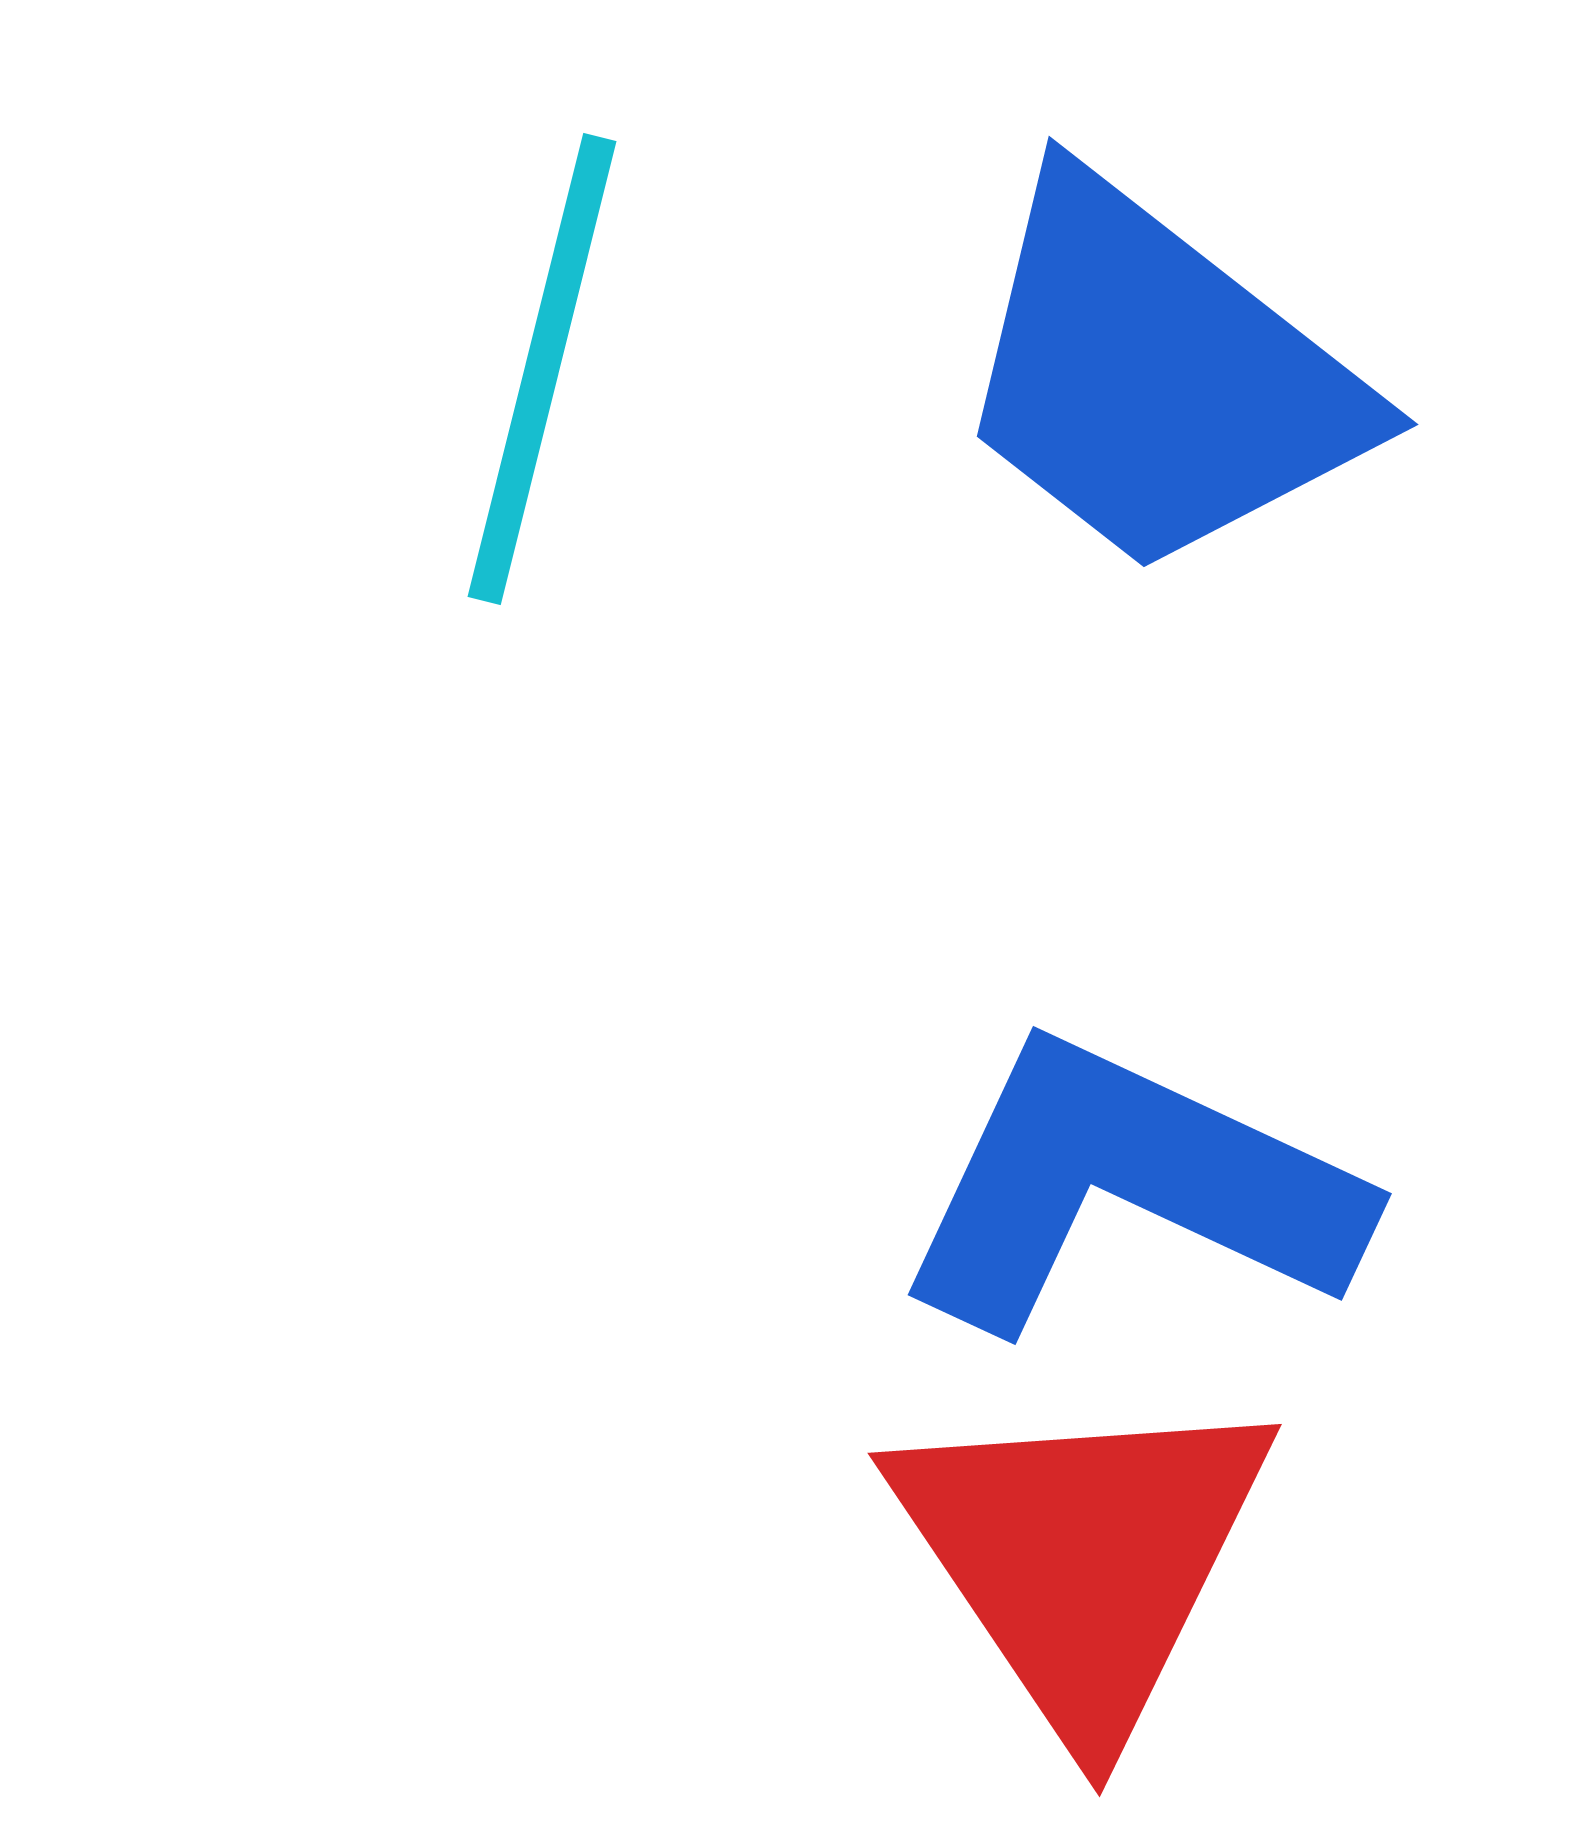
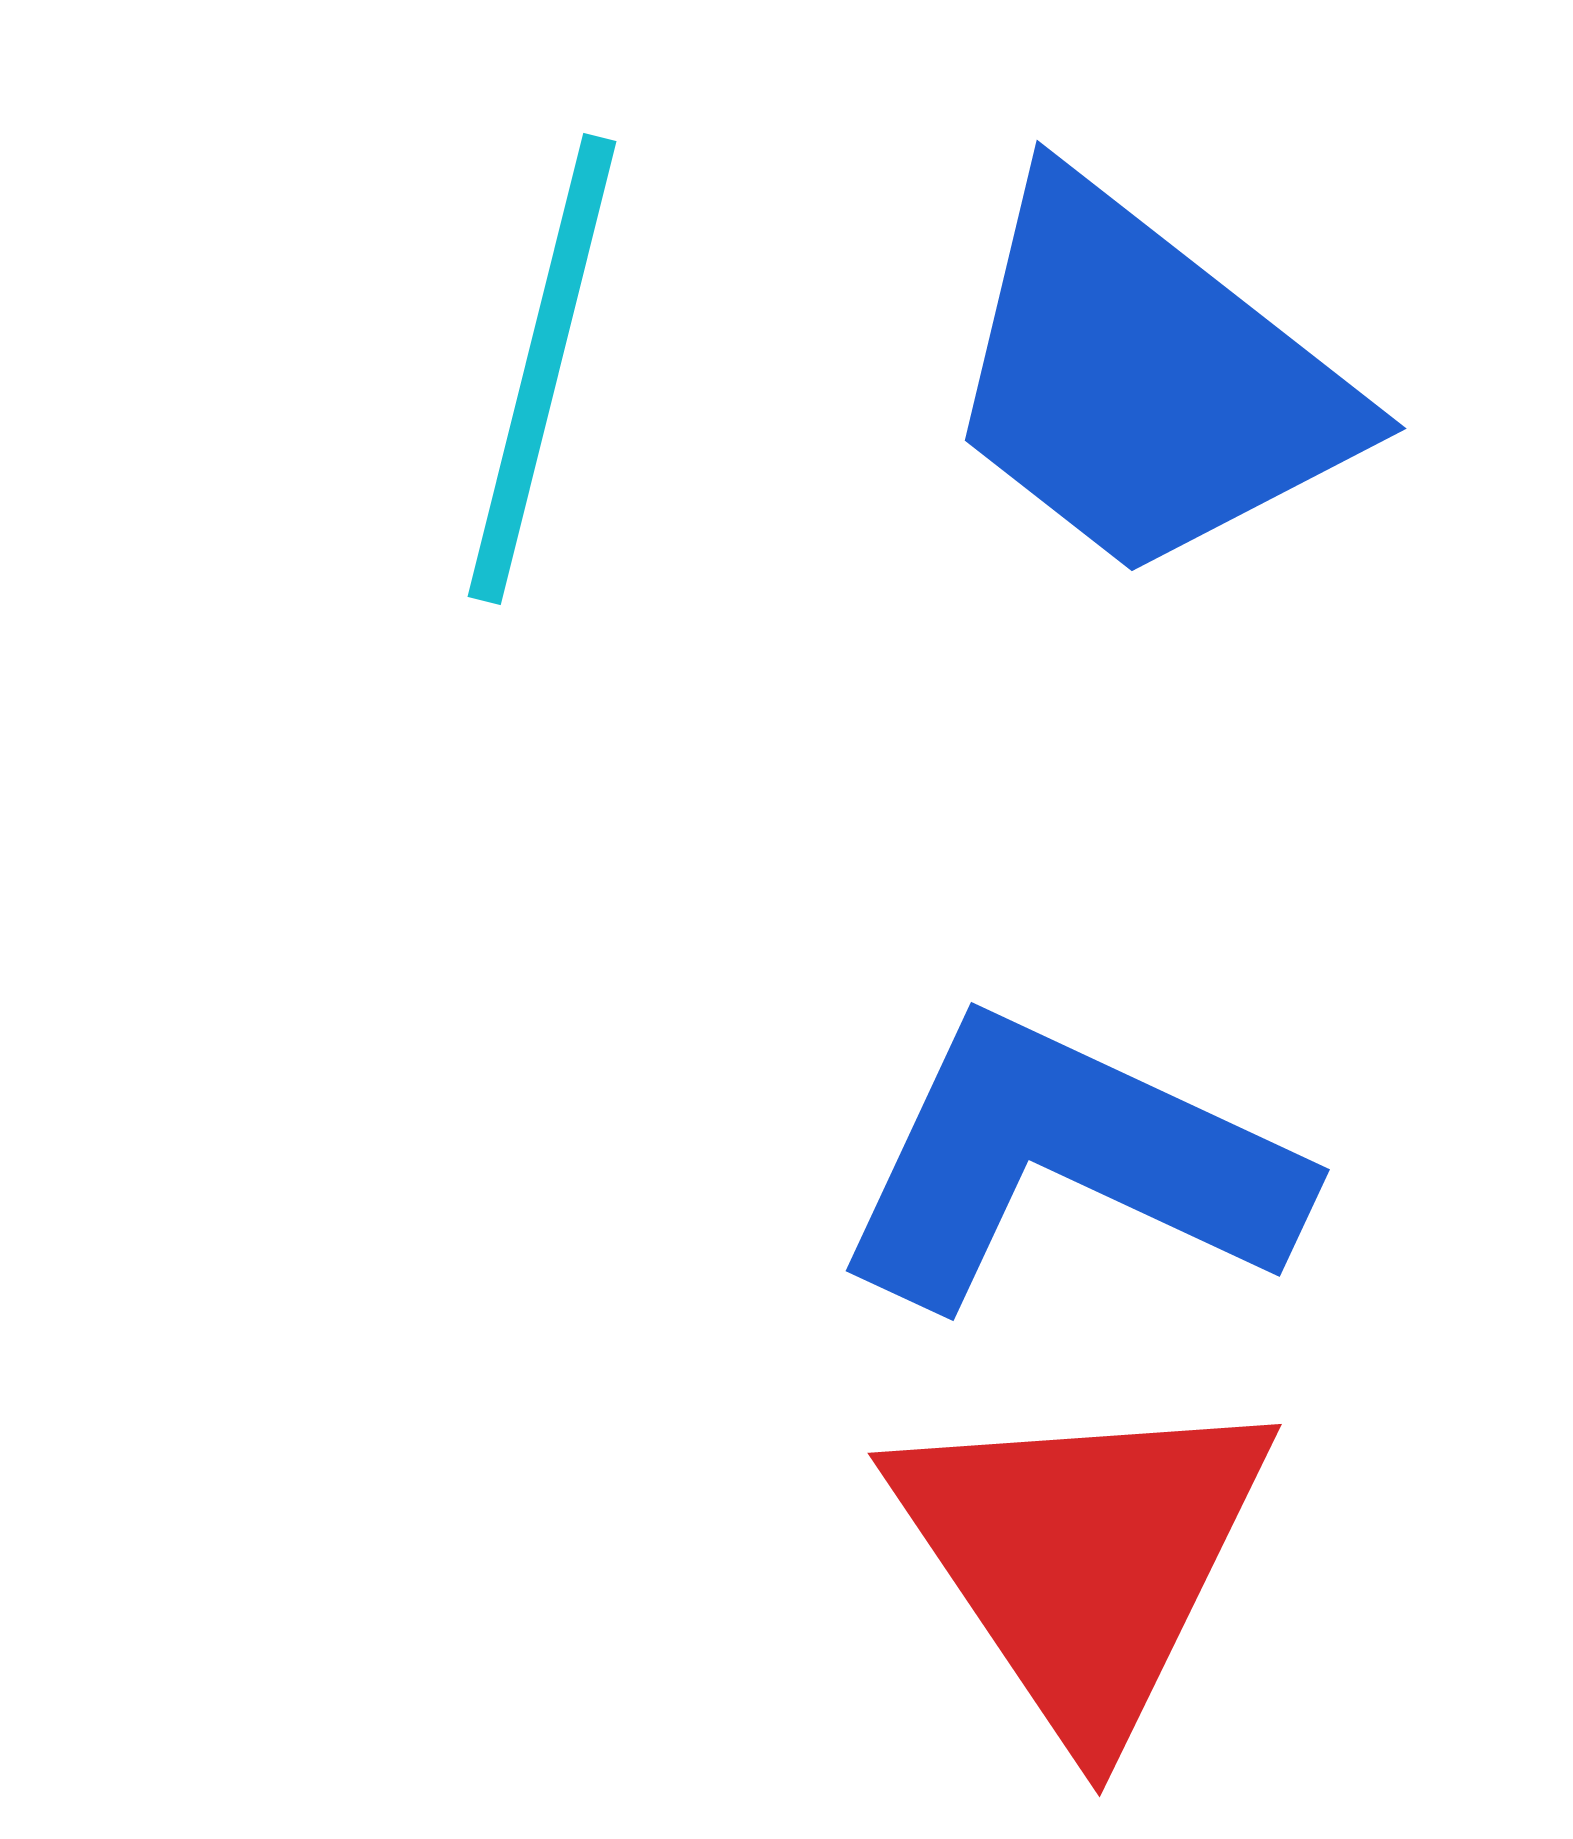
blue trapezoid: moved 12 px left, 4 px down
blue L-shape: moved 62 px left, 24 px up
